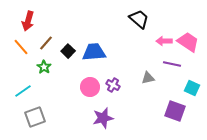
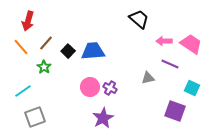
pink trapezoid: moved 3 px right, 2 px down
blue trapezoid: moved 1 px left, 1 px up
purple line: moved 2 px left; rotated 12 degrees clockwise
purple cross: moved 3 px left, 3 px down
purple star: rotated 15 degrees counterclockwise
